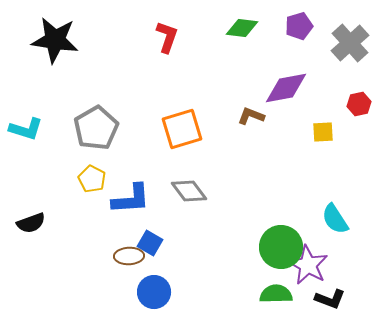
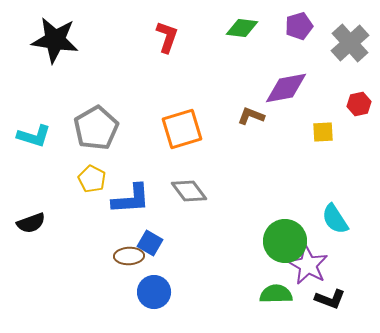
cyan L-shape: moved 8 px right, 7 px down
green circle: moved 4 px right, 6 px up
